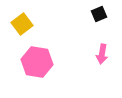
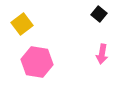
black square: rotated 28 degrees counterclockwise
